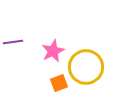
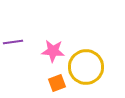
pink star: rotated 30 degrees clockwise
orange square: moved 2 px left
